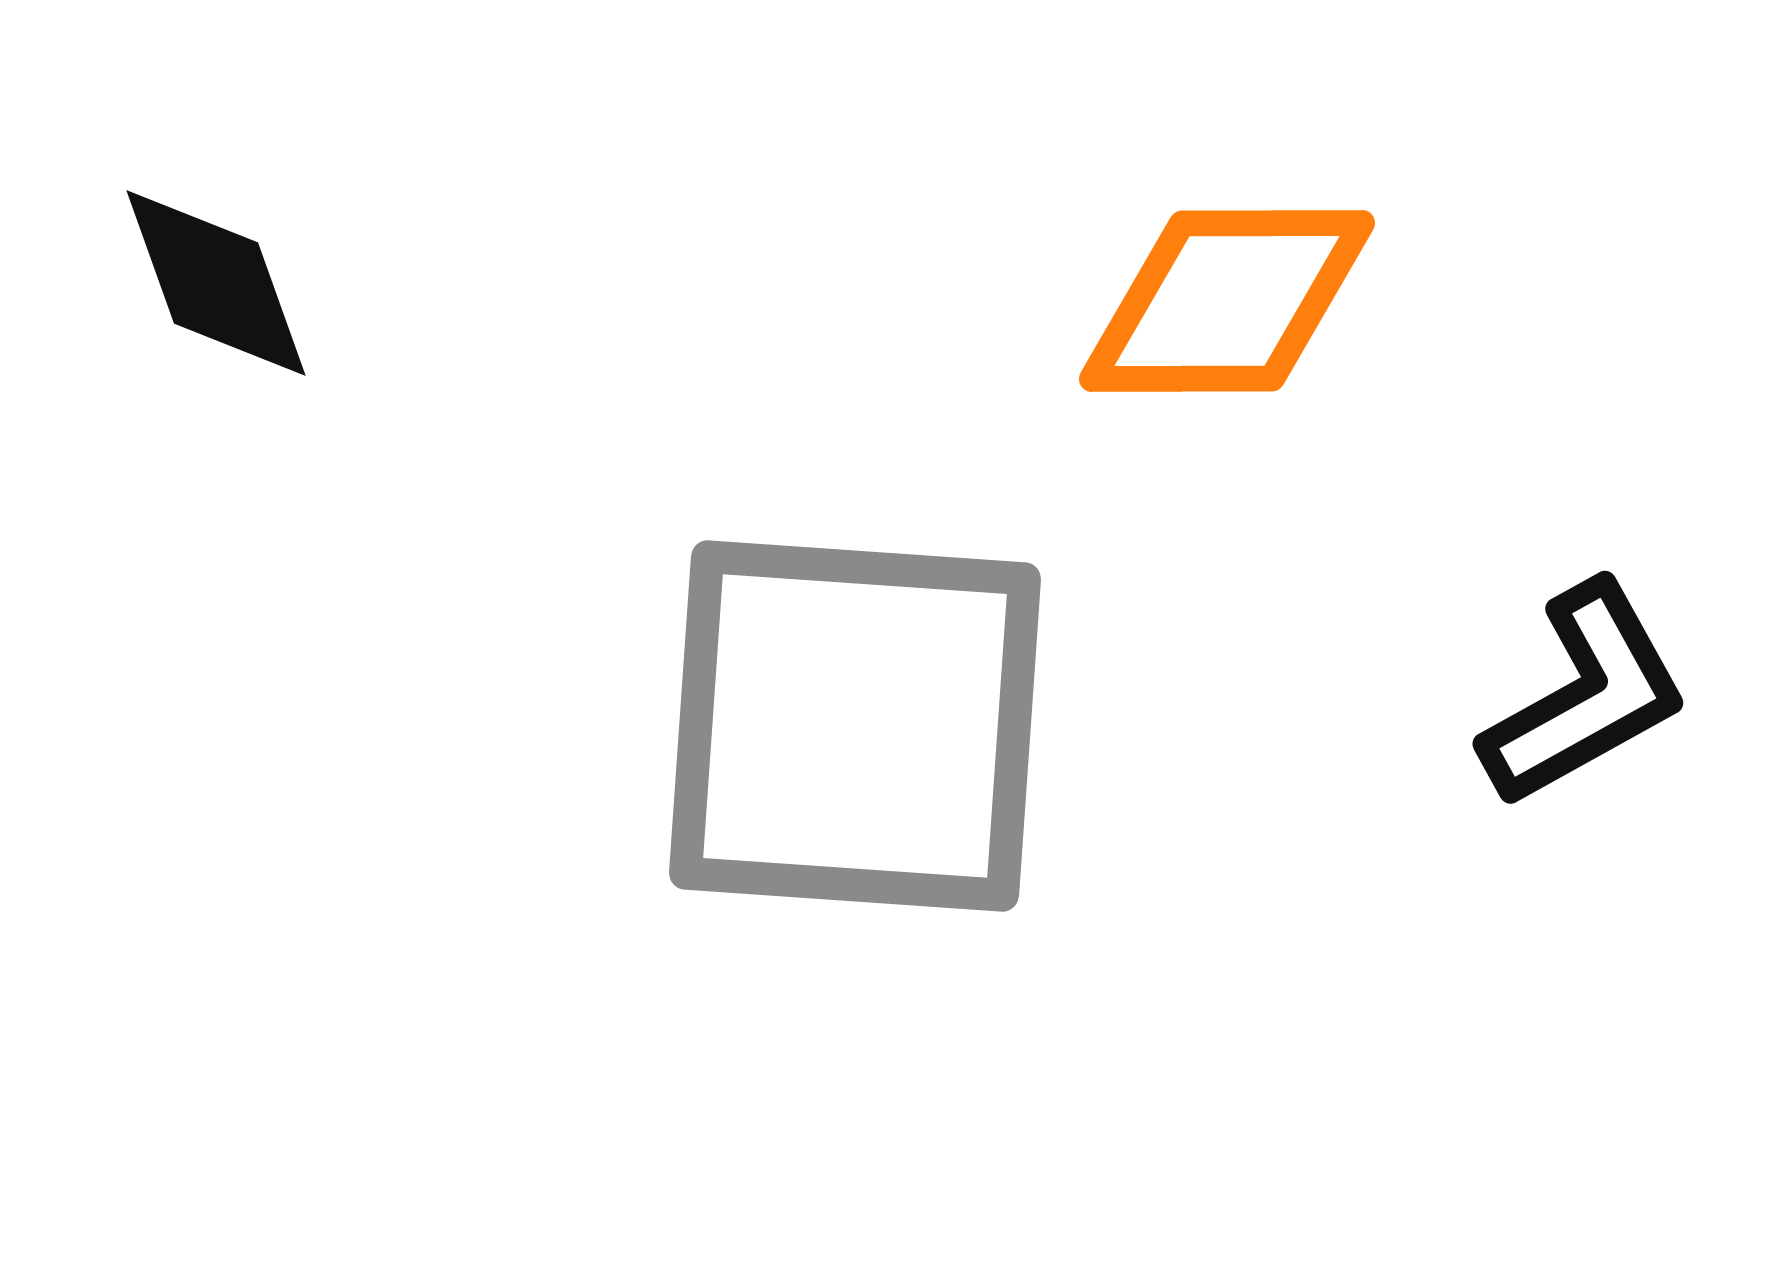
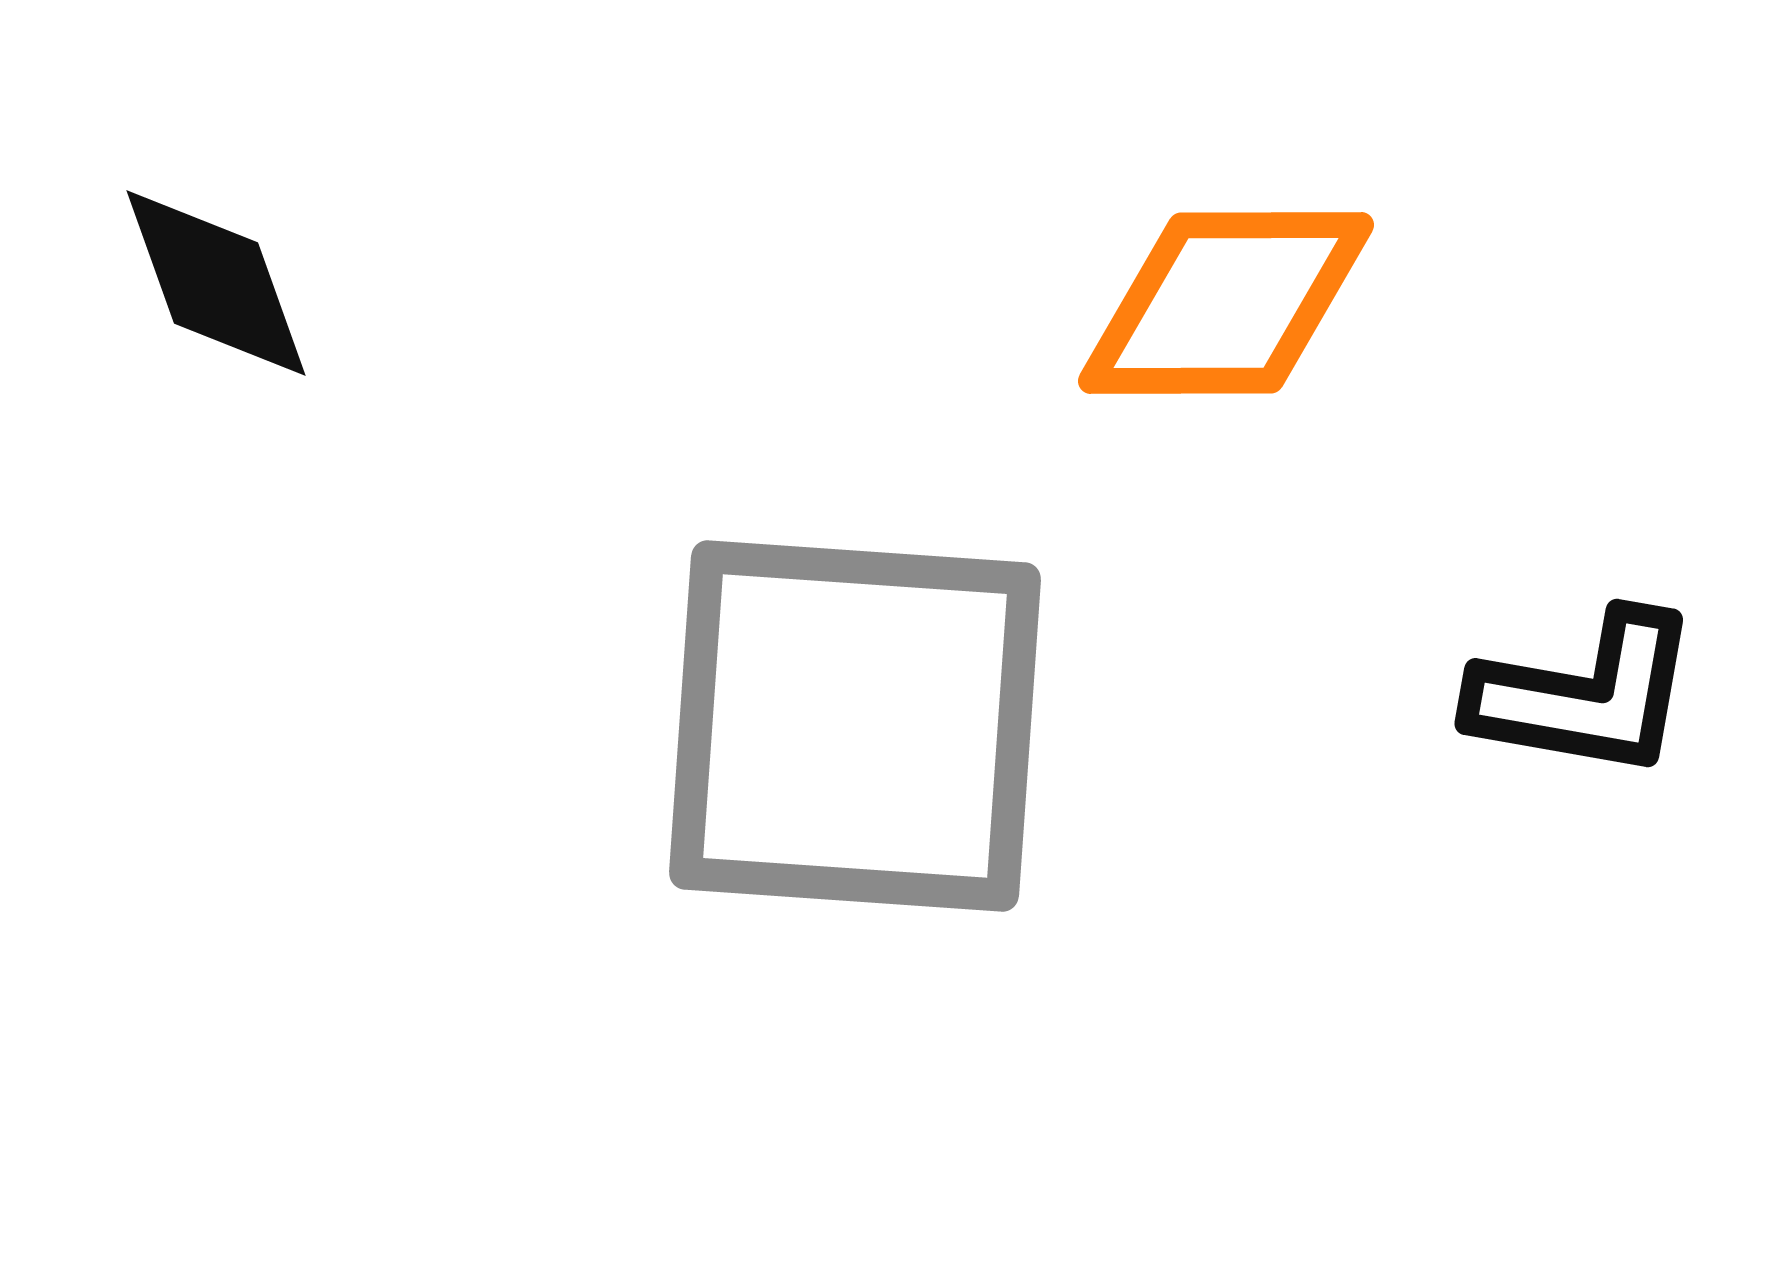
orange diamond: moved 1 px left, 2 px down
black L-shape: rotated 39 degrees clockwise
